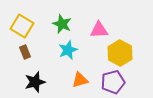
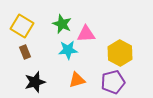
pink triangle: moved 13 px left, 4 px down
cyan star: rotated 18 degrees clockwise
orange triangle: moved 3 px left
